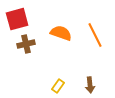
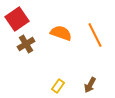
red square: rotated 20 degrees counterclockwise
brown cross: rotated 18 degrees counterclockwise
brown arrow: rotated 35 degrees clockwise
